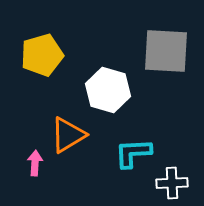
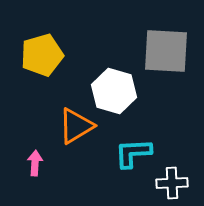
white hexagon: moved 6 px right, 1 px down
orange triangle: moved 8 px right, 9 px up
